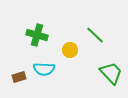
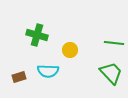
green line: moved 19 px right, 8 px down; rotated 36 degrees counterclockwise
cyan semicircle: moved 4 px right, 2 px down
